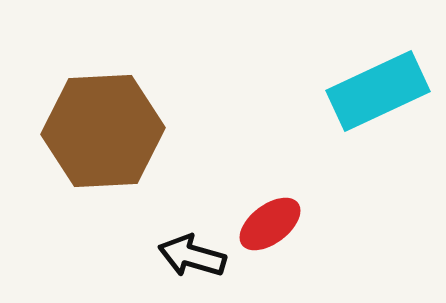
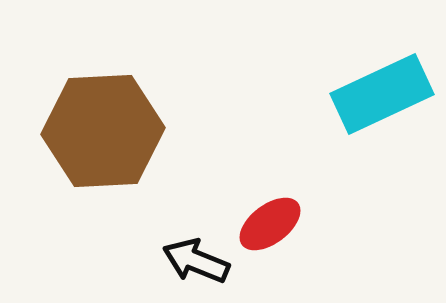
cyan rectangle: moved 4 px right, 3 px down
black arrow: moved 4 px right, 5 px down; rotated 6 degrees clockwise
